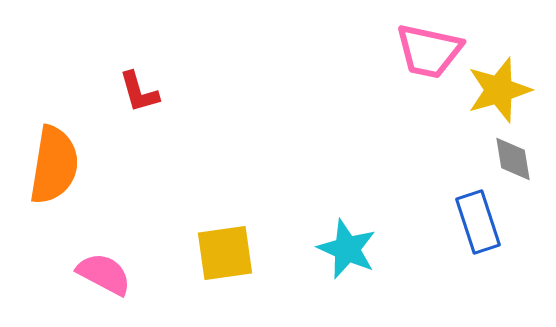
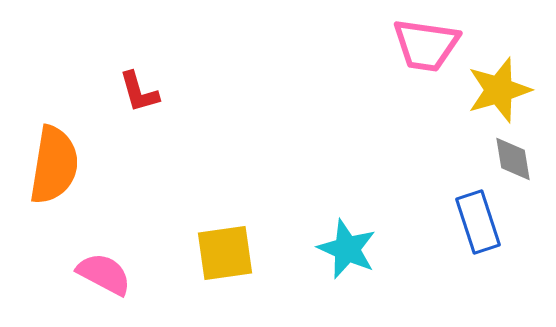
pink trapezoid: moved 3 px left, 6 px up; rotated 4 degrees counterclockwise
